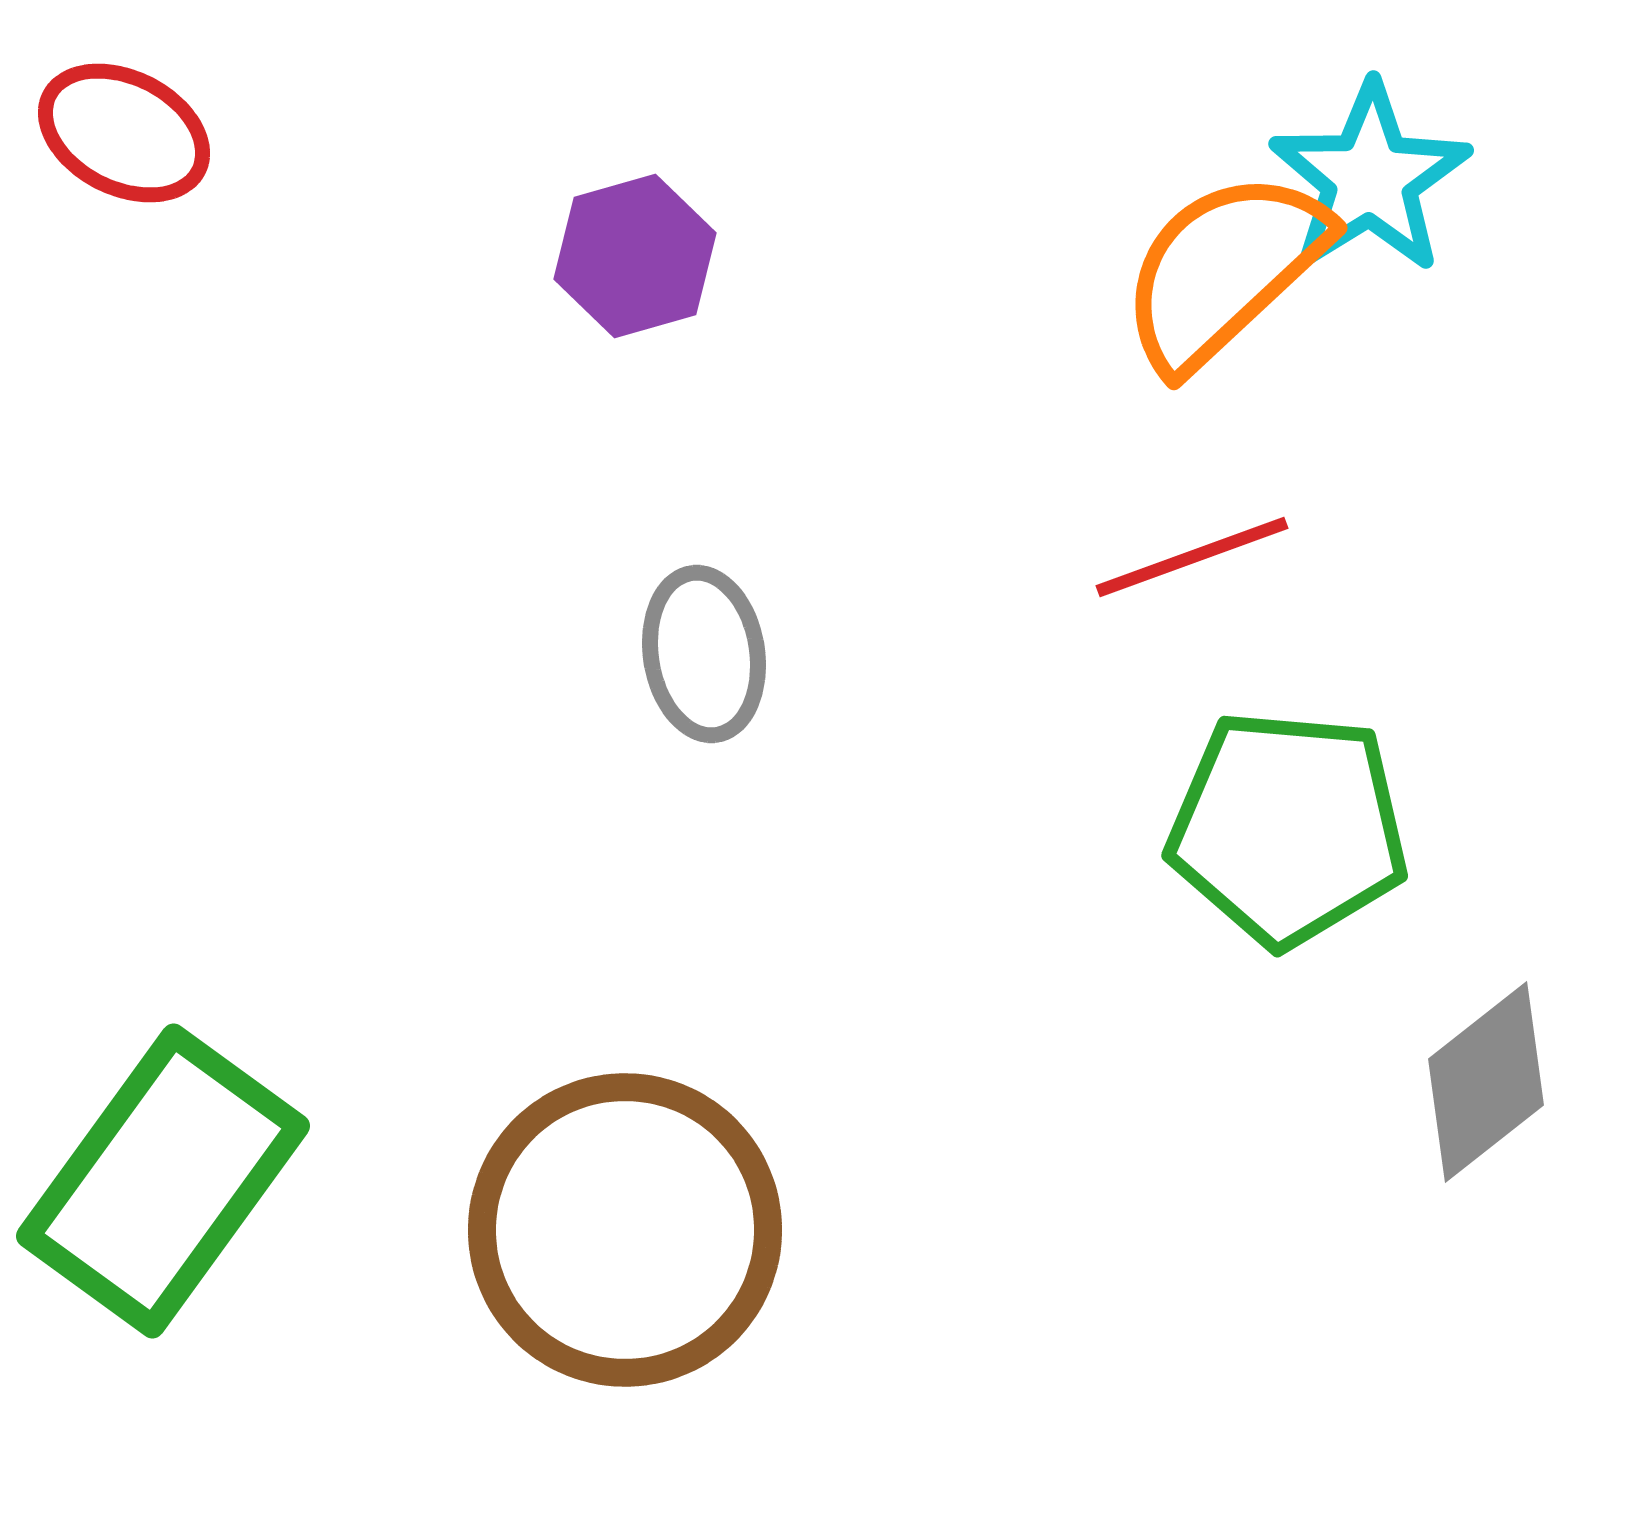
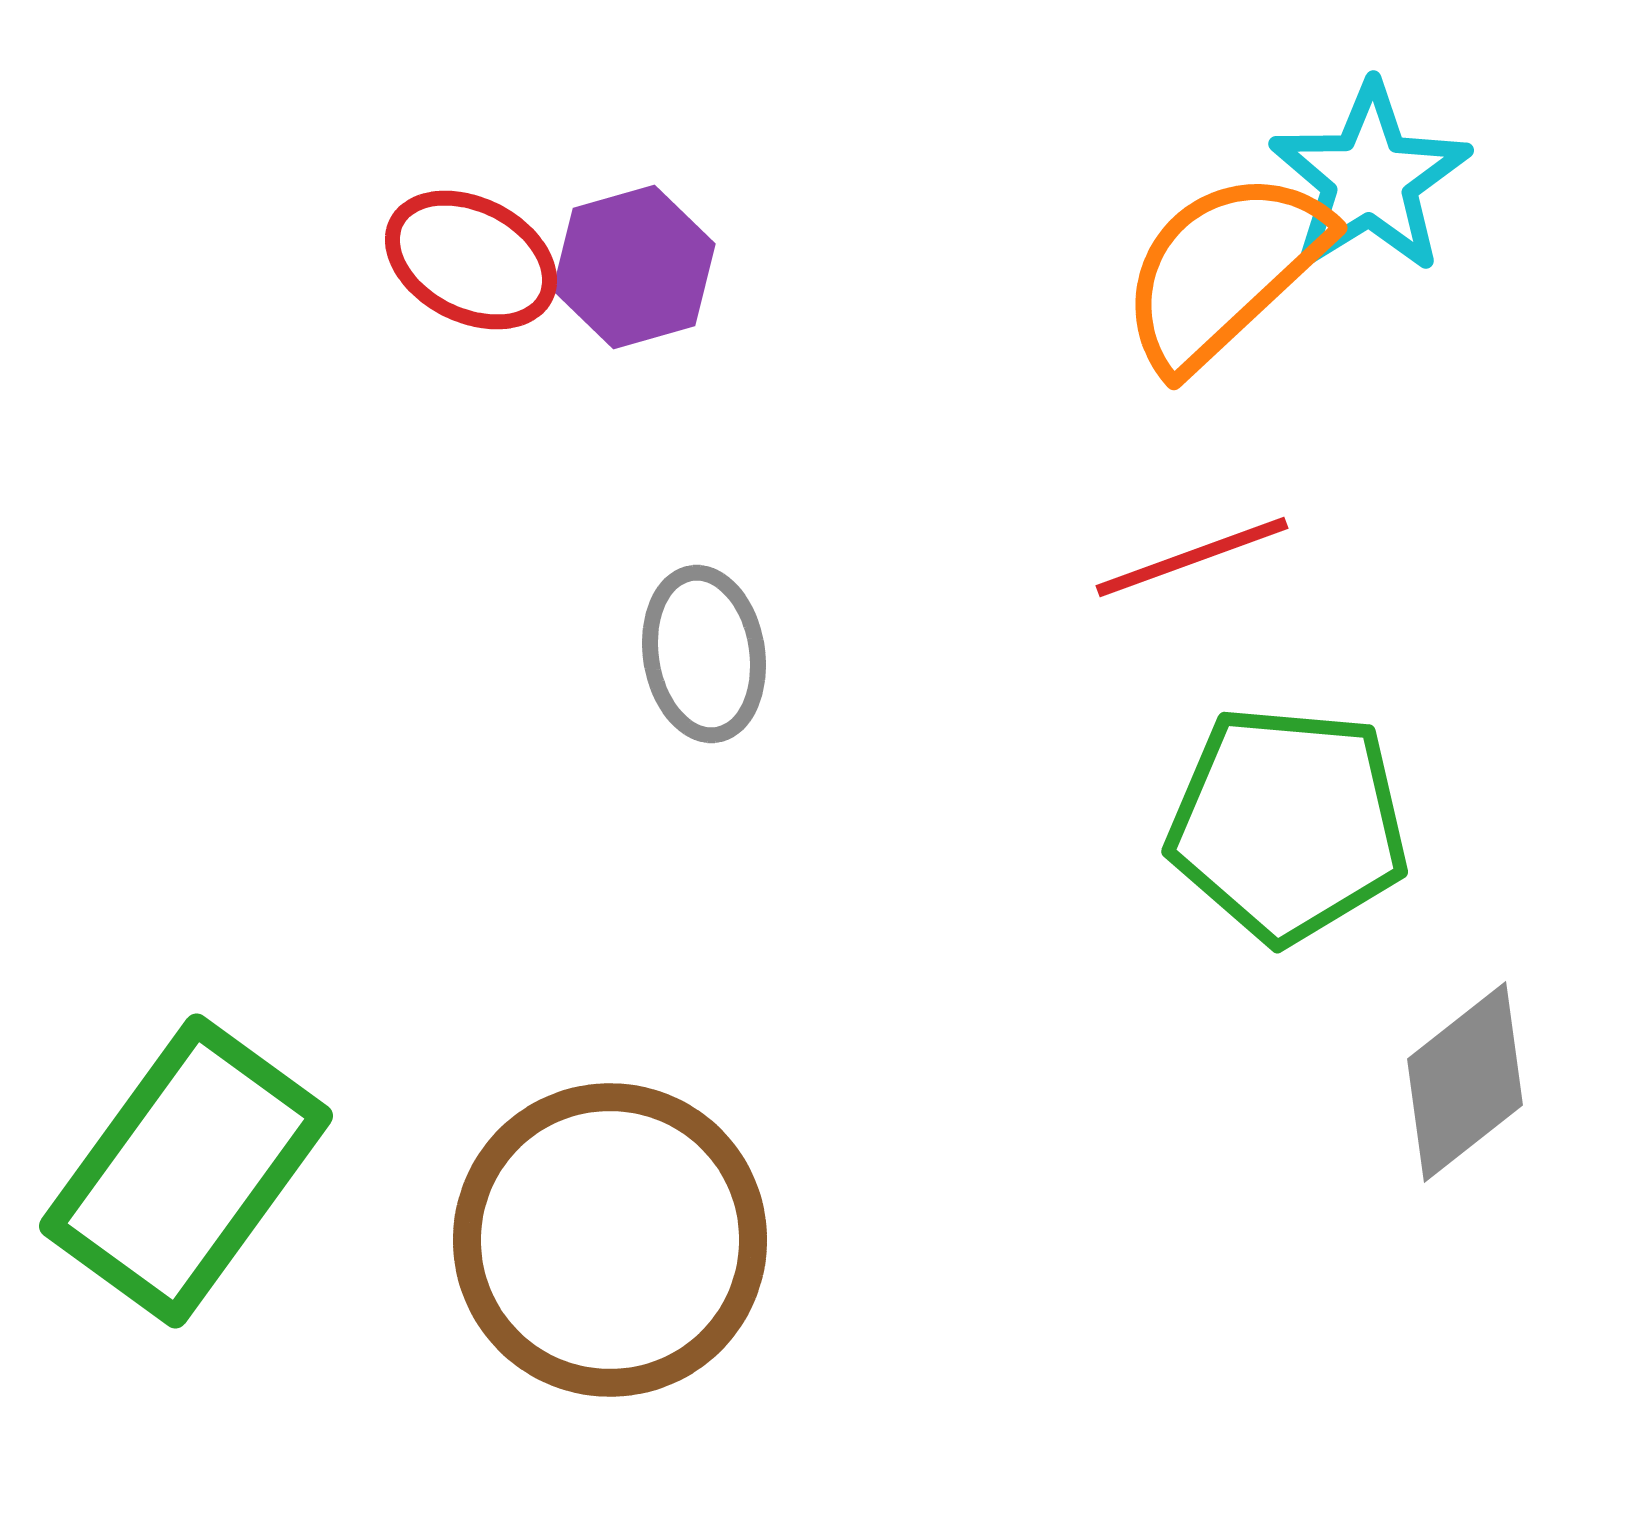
red ellipse: moved 347 px right, 127 px down
purple hexagon: moved 1 px left, 11 px down
green pentagon: moved 4 px up
gray diamond: moved 21 px left
green rectangle: moved 23 px right, 10 px up
brown circle: moved 15 px left, 10 px down
